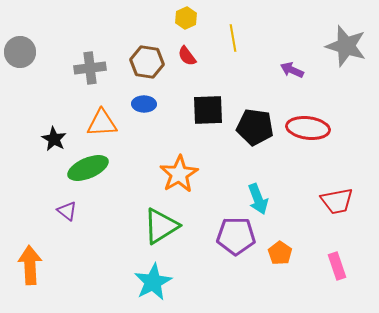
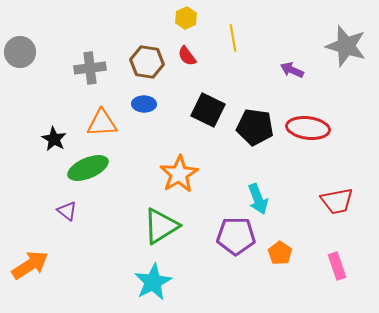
black square: rotated 28 degrees clockwise
orange arrow: rotated 60 degrees clockwise
